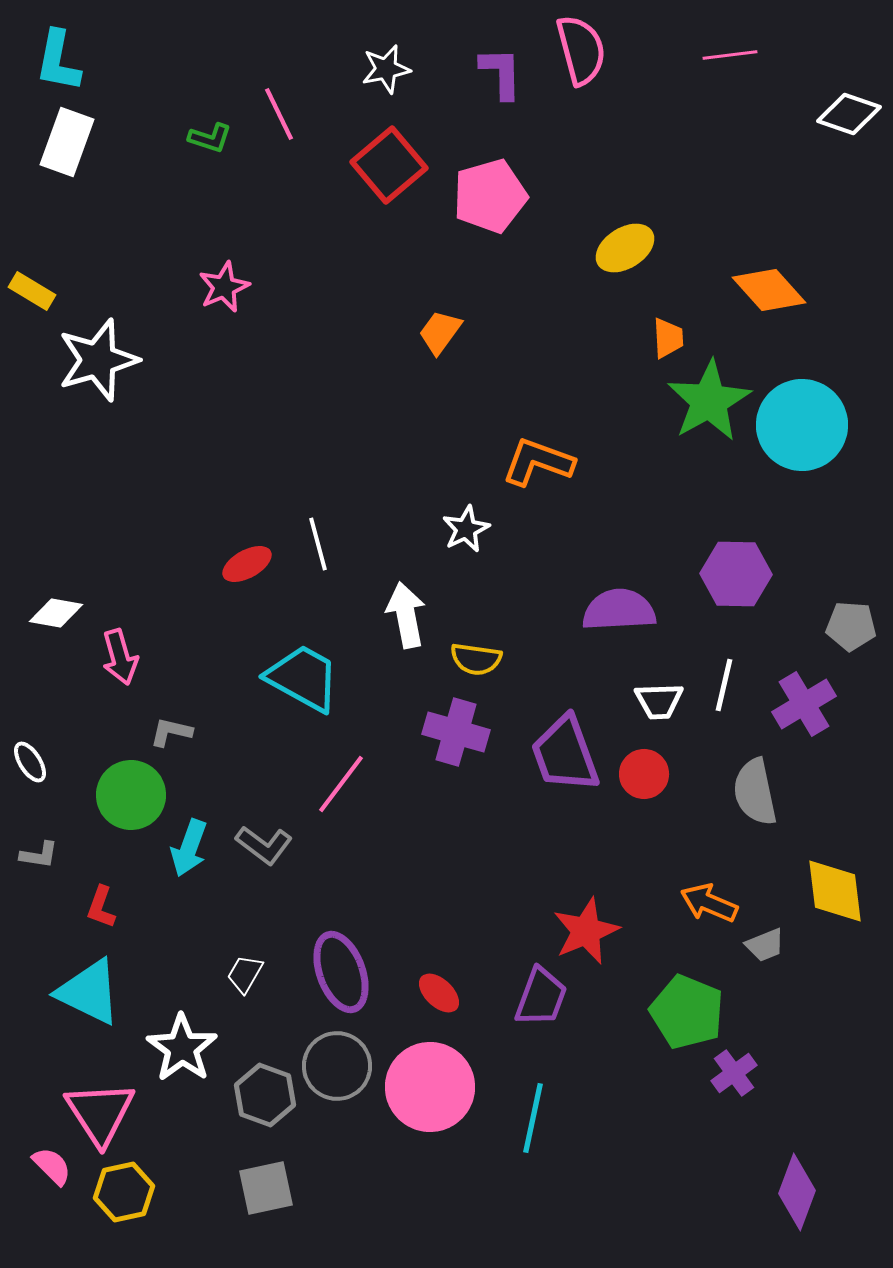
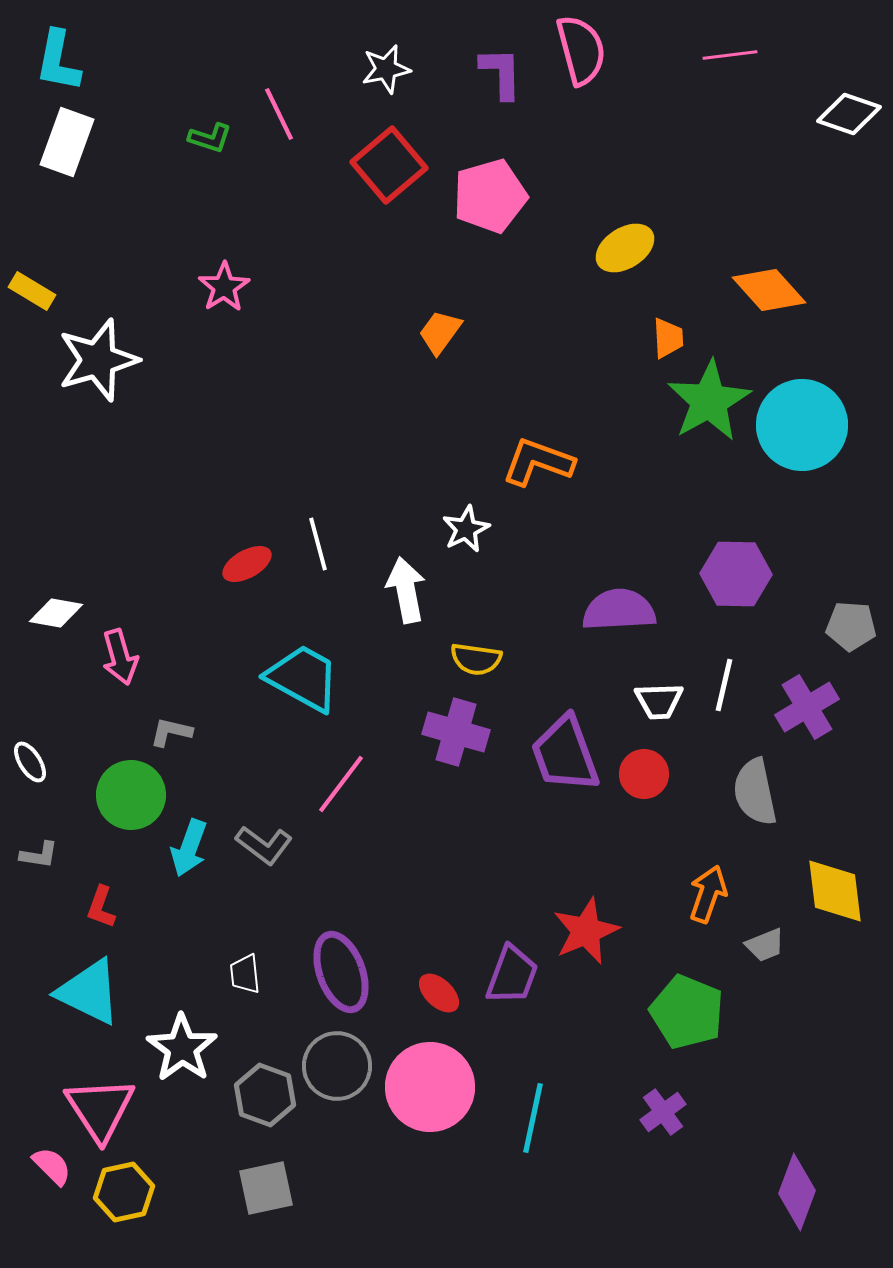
pink star at (224, 287): rotated 9 degrees counterclockwise
white arrow at (406, 615): moved 25 px up
purple cross at (804, 704): moved 3 px right, 3 px down
orange arrow at (709, 903): moved 1 px left, 9 px up; rotated 86 degrees clockwise
white trapezoid at (245, 974): rotated 36 degrees counterclockwise
purple trapezoid at (541, 997): moved 29 px left, 22 px up
purple cross at (734, 1073): moved 71 px left, 39 px down
pink triangle at (100, 1113): moved 4 px up
